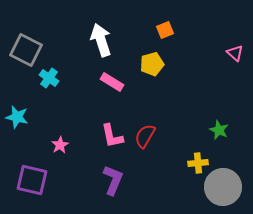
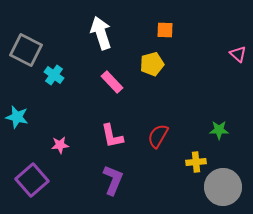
orange square: rotated 24 degrees clockwise
white arrow: moved 7 px up
pink triangle: moved 3 px right, 1 px down
cyan cross: moved 5 px right, 3 px up
pink rectangle: rotated 15 degrees clockwise
green star: rotated 24 degrees counterclockwise
red semicircle: moved 13 px right
pink star: rotated 24 degrees clockwise
yellow cross: moved 2 px left, 1 px up
purple square: rotated 36 degrees clockwise
